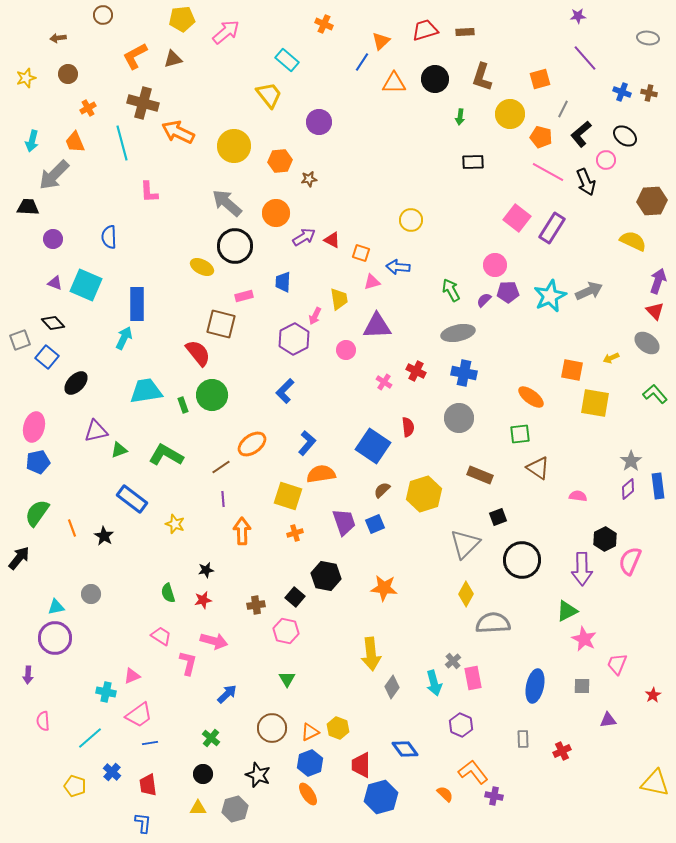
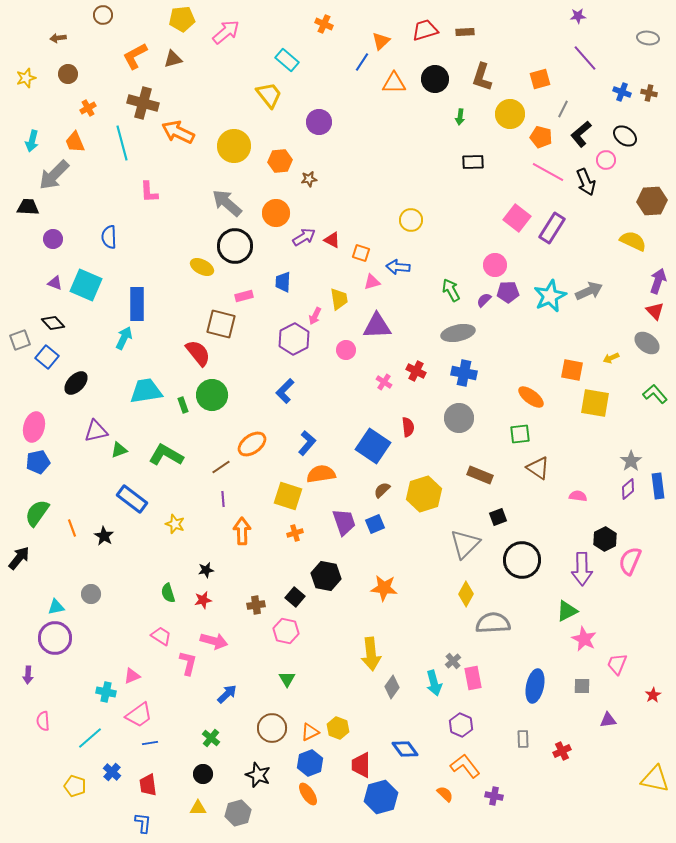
orange L-shape at (473, 772): moved 8 px left, 6 px up
yellow triangle at (655, 783): moved 4 px up
gray hexagon at (235, 809): moved 3 px right, 4 px down
